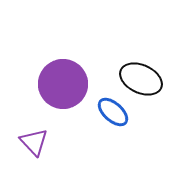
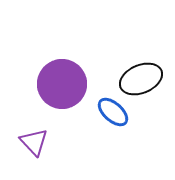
black ellipse: rotated 48 degrees counterclockwise
purple circle: moved 1 px left
